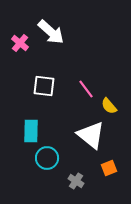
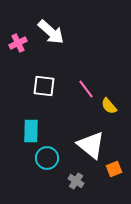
pink cross: moved 2 px left; rotated 24 degrees clockwise
white triangle: moved 10 px down
orange square: moved 5 px right, 1 px down
